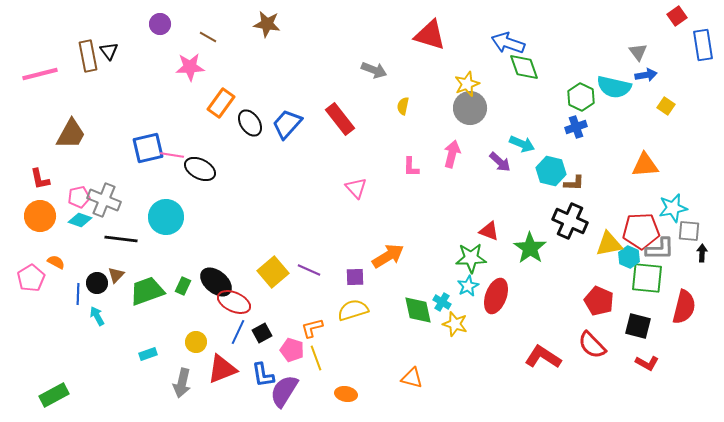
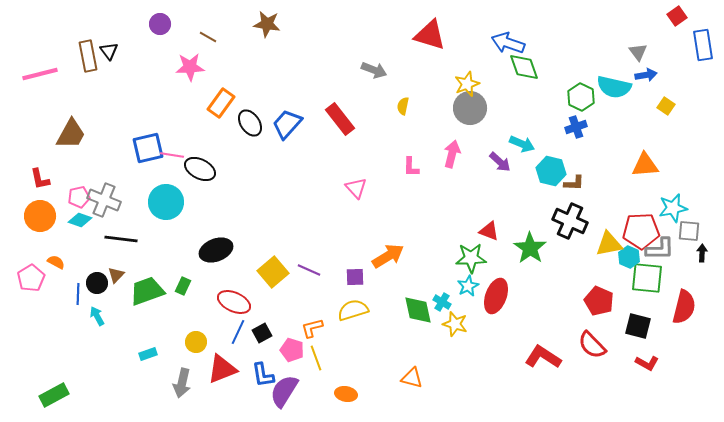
cyan circle at (166, 217): moved 15 px up
black ellipse at (216, 282): moved 32 px up; rotated 60 degrees counterclockwise
